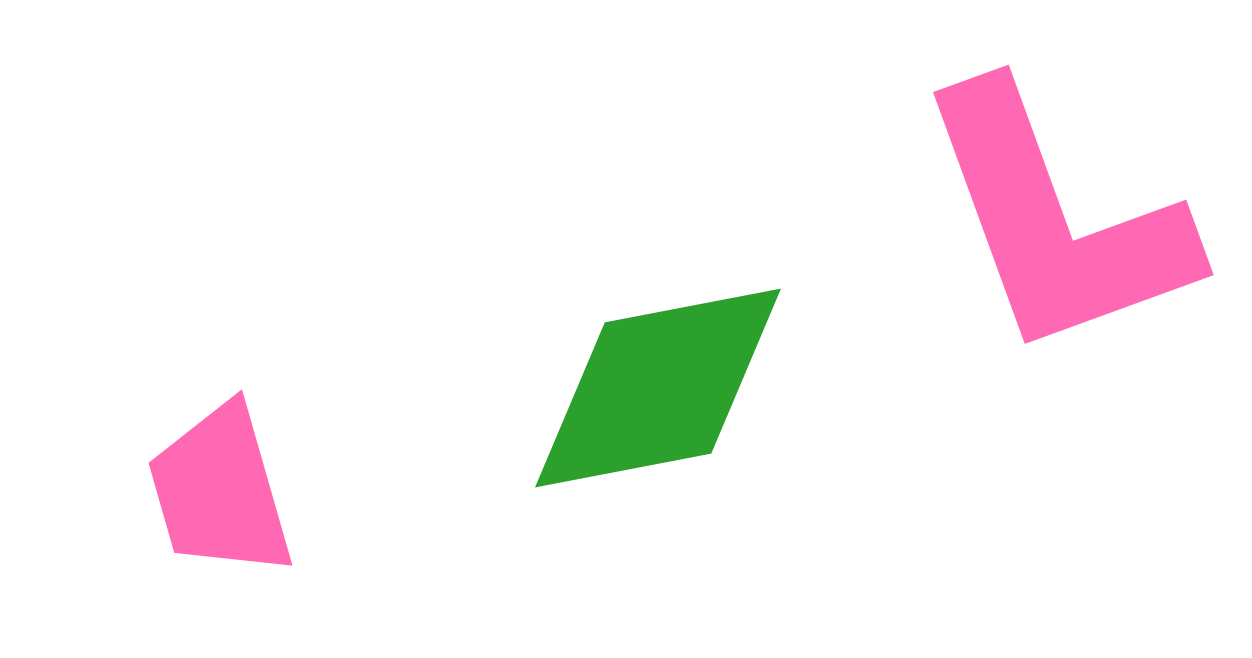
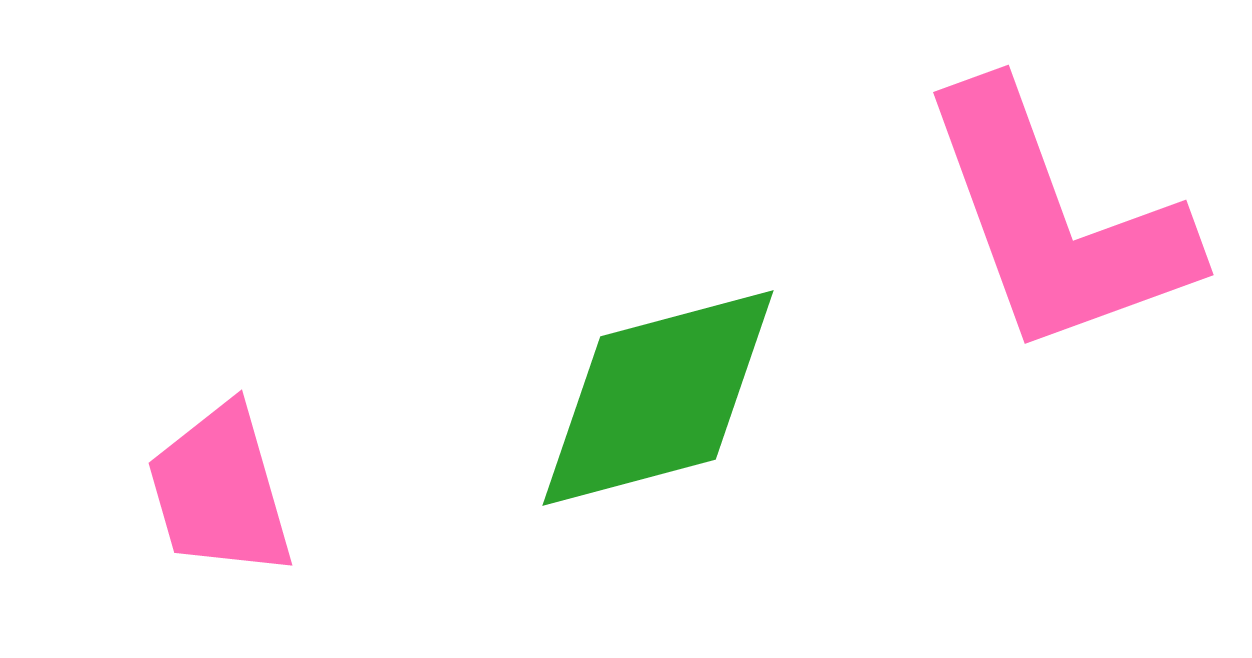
green diamond: moved 10 px down; rotated 4 degrees counterclockwise
